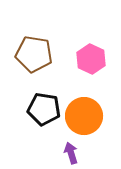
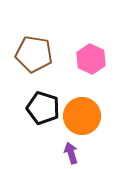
black pentagon: moved 1 px left, 1 px up; rotated 8 degrees clockwise
orange circle: moved 2 px left
